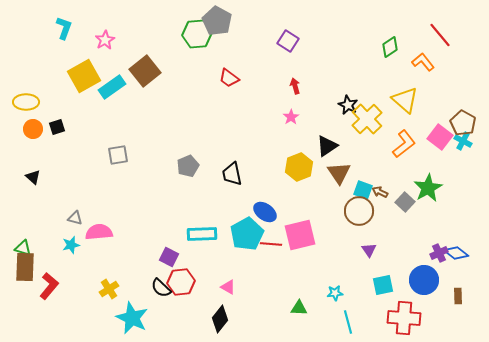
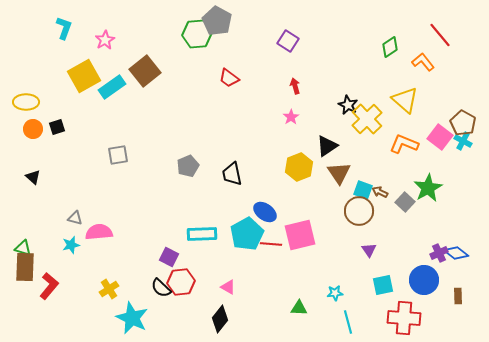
orange L-shape at (404, 144): rotated 120 degrees counterclockwise
